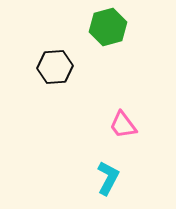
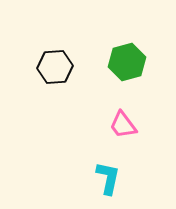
green hexagon: moved 19 px right, 35 px down
cyan L-shape: rotated 16 degrees counterclockwise
